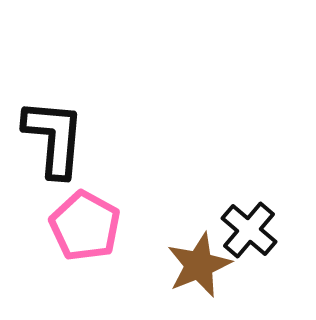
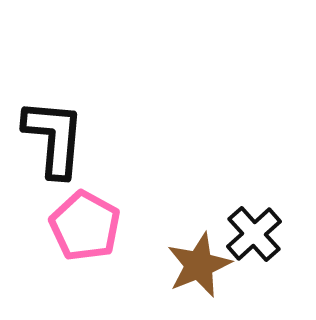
black cross: moved 5 px right, 4 px down; rotated 8 degrees clockwise
